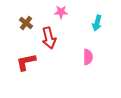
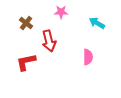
cyan arrow: rotated 105 degrees clockwise
red arrow: moved 3 px down
